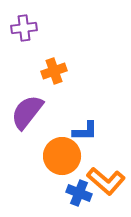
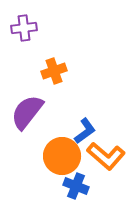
blue L-shape: rotated 36 degrees counterclockwise
orange L-shape: moved 25 px up
blue cross: moved 3 px left, 7 px up
